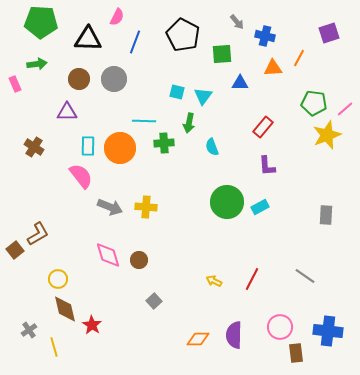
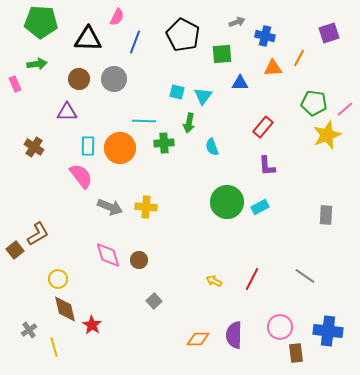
gray arrow at (237, 22): rotated 70 degrees counterclockwise
